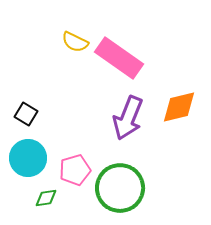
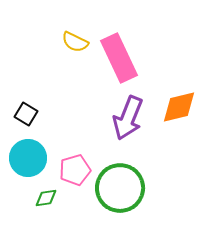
pink rectangle: rotated 30 degrees clockwise
